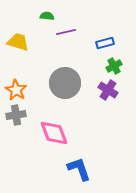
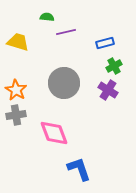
green semicircle: moved 1 px down
gray circle: moved 1 px left
